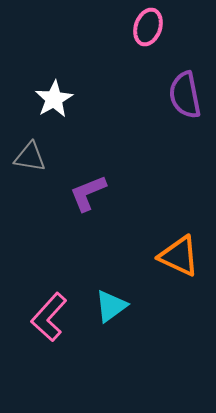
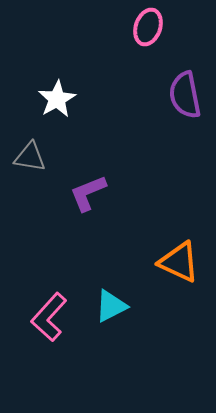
white star: moved 3 px right
orange triangle: moved 6 px down
cyan triangle: rotated 9 degrees clockwise
